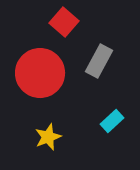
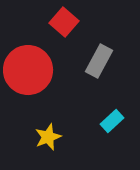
red circle: moved 12 px left, 3 px up
